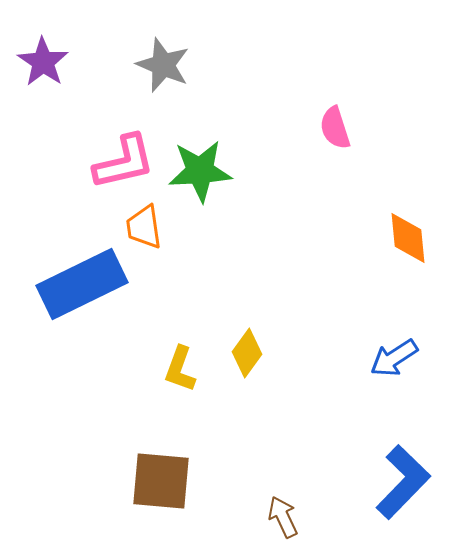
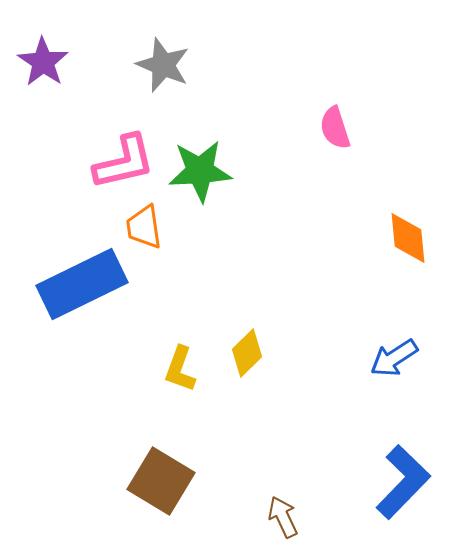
yellow diamond: rotated 9 degrees clockwise
brown square: rotated 26 degrees clockwise
